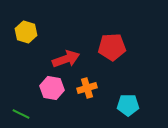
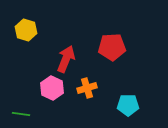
yellow hexagon: moved 2 px up
red arrow: rotated 48 degrees counterclockwise
pink hexagon: rotated 15 degrees clockwise
green line: rotated 18 degrees counterclockwise
